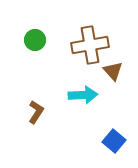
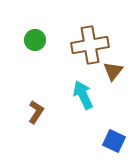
brown triangle: rotated 20 degrees clockwise
cyan arrow: rotated 112 degrees counterclockwise
blue square: rotated 15 degrees counterclockwise
